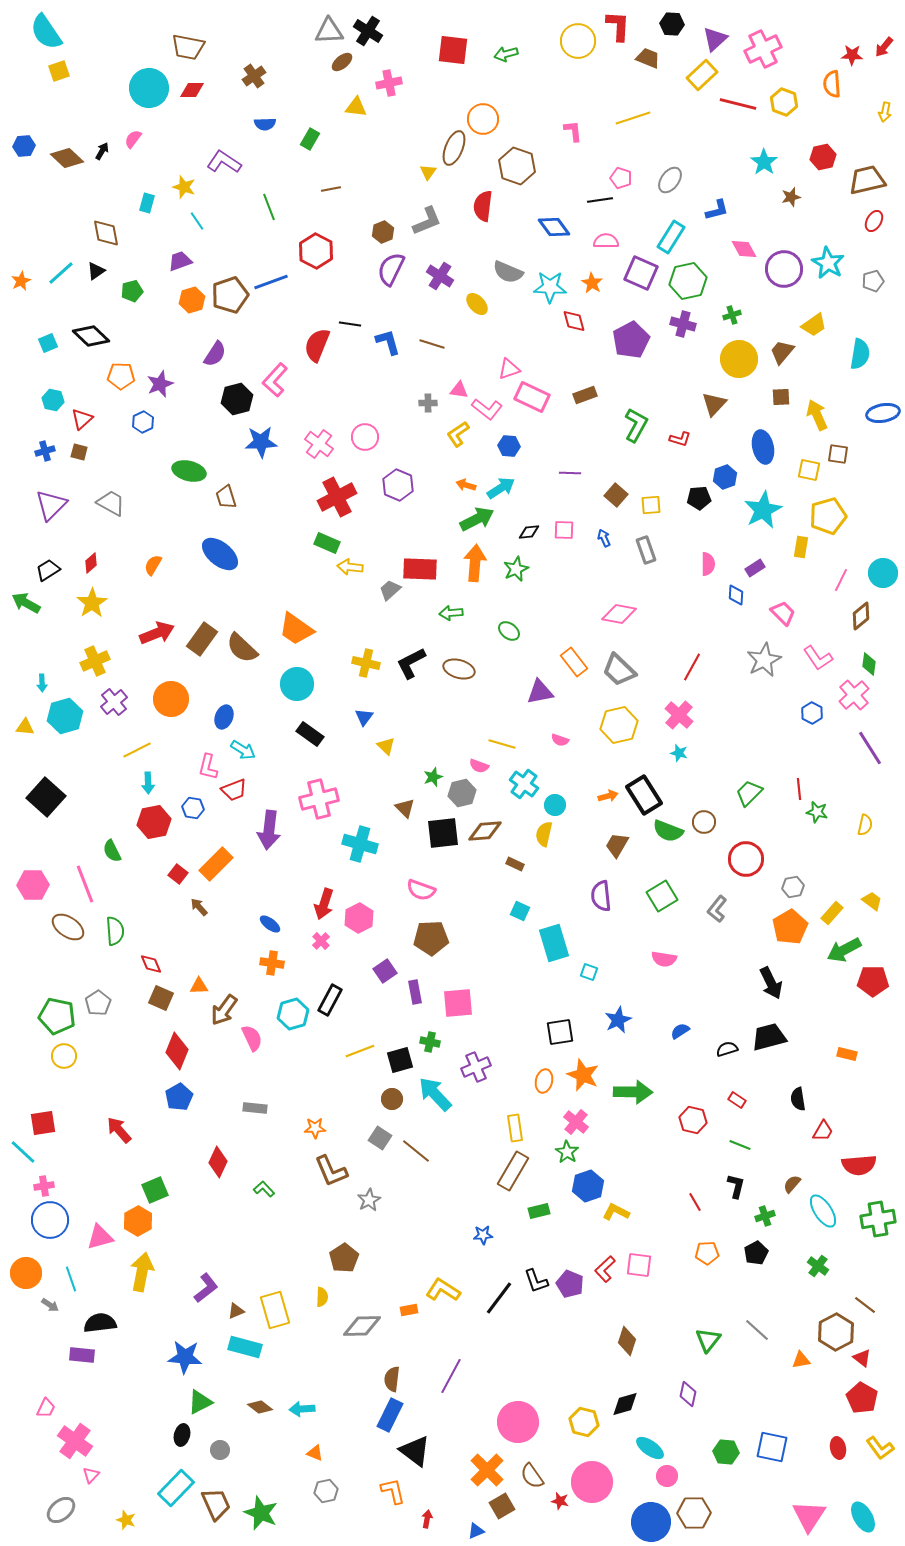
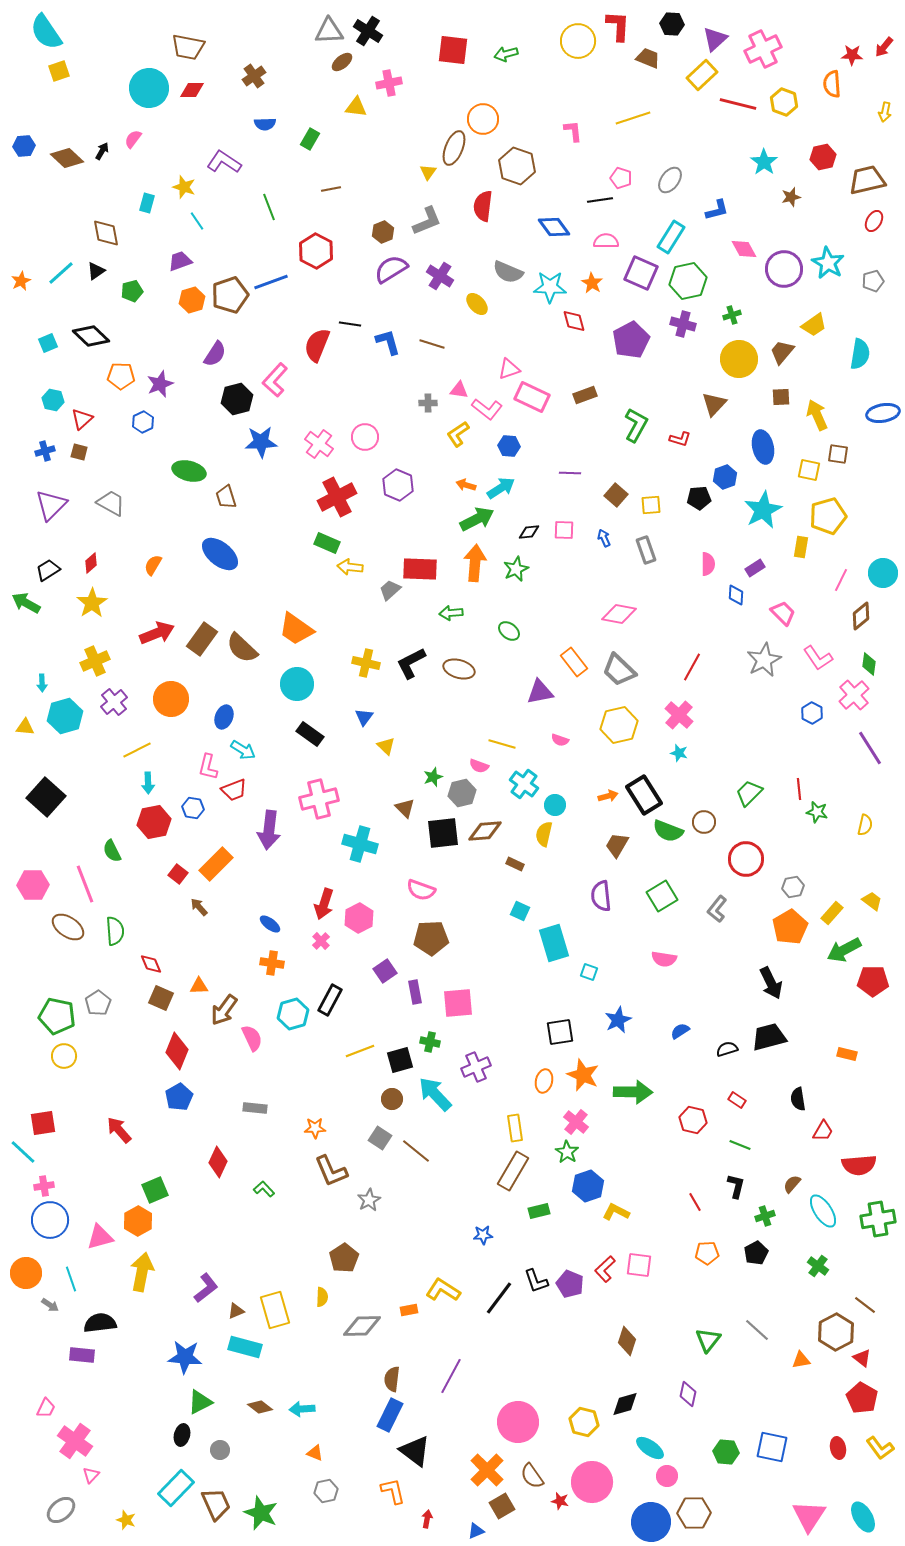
purple semicircle at (391, 269): rotated 32 degrees clockwise
